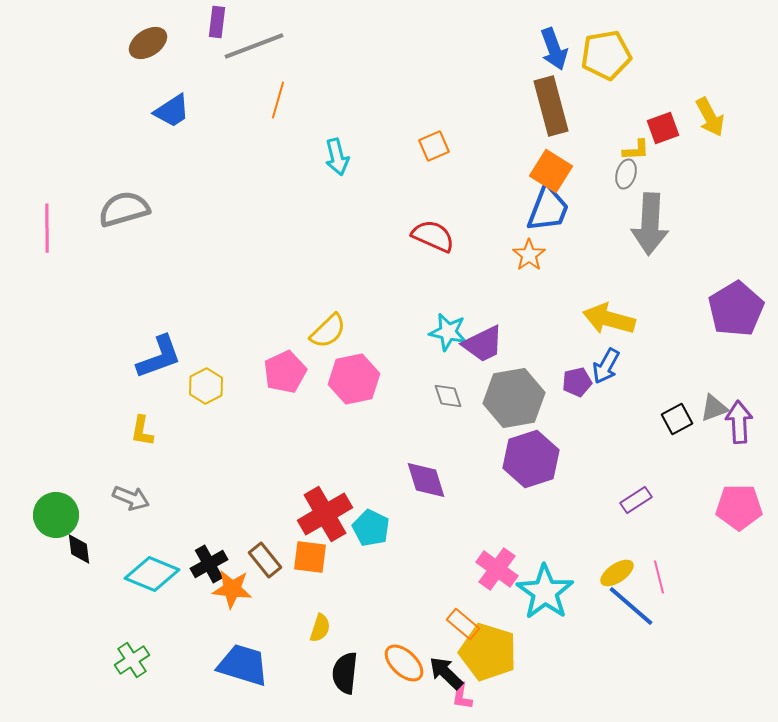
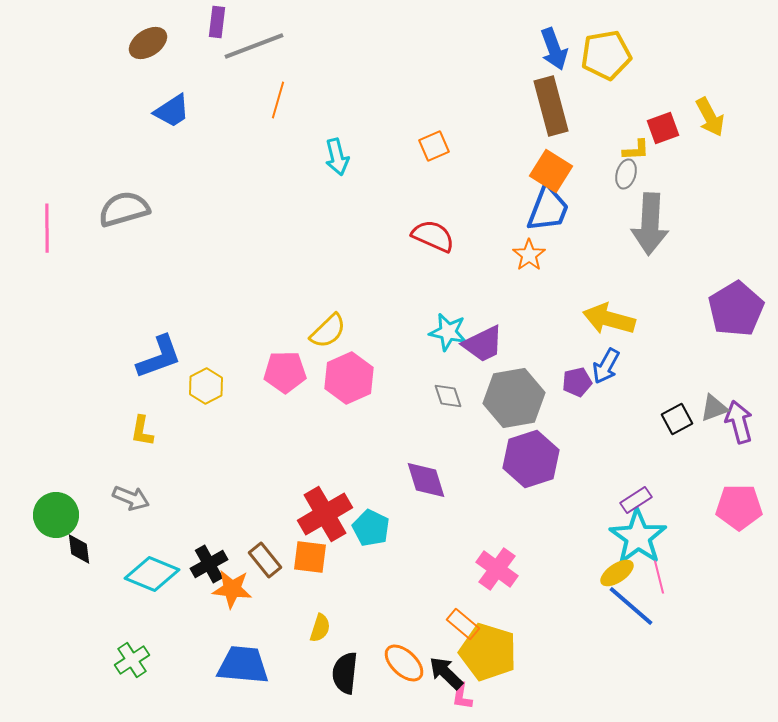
pink pentagon at (285, 372): rotated 24 degrees clockwise
pink hexagon at (354, 379): moved 5 px left, 1 px up; rotated 12 degrees counterclockwise
purple arrow at (739, 422): rotated 12 degrees counterclockwise
cyan star at (545, 592): moved 93 px right, 55 px up
blue trapezoid at (243, 665): rotated 12 degrees counterclockwise
